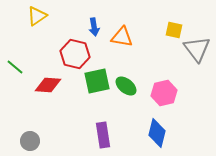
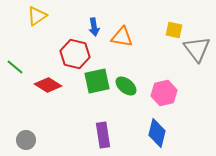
red diamond: rotated 28 degrees clockwise
gray circle: moved 4 px left, 1 px up
